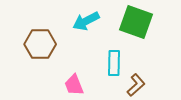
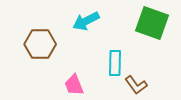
green square: moved 16 px right, 1 px down
cyan rectangle: moved 1 px right
brown L-shape: rotated 95 degrees clockwise
